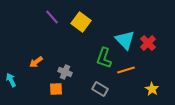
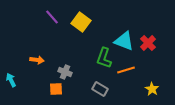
cyan triangle: moved 1 px left, 1 px down; rotated 25 degrees counterclockwise
orange arrow: moved 1 px right, 2 px up; rotated 136 degrees counterclockwise
